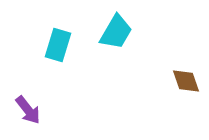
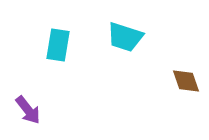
cyan trapezoid: moved 9 px right, 5 px down; rotated 78 degrees clockwise
cyan rectangle: rotated 8 degrees counterclockwise
